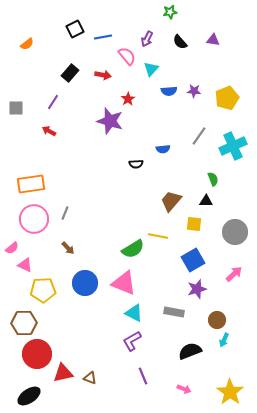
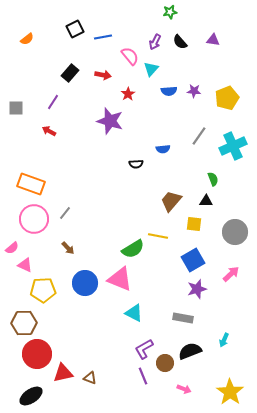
purple arrow at (147, 39): moved 8 px right, 3 px down
orange semicircle at (27, 44): moved 5 px up
pink semicircle at (127, 56): moved 3 px right
red star at (128, 99): moved 5 px up
orange rectangle at (31, 184): rotated 28 degrees clockwise
gray line at (65, 213): rotated 16 degrees clockwise
pink arrow at (234, 274): moved 3 px left
pink triangle at (124, 283): moved 4 px left, 4 px up
gray rectangle at (174, 312): moved 9 px right, 6 px down
brown circle at (217, 320): moved 52 px left, 43 px down
purple L-shape at (132, 341): moved 12 px right, 8 px down
black ellipse at (29, 396): moved 2 px right
